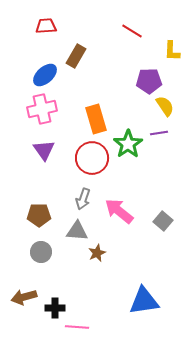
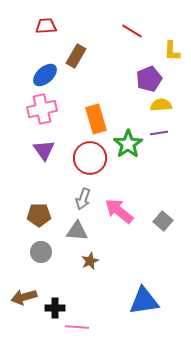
purple pentagon: moved 2 px up; rotated 20 degrees counterclockwise
yellow semicircle: moved 4 px left, 1 px up; rotated 60 degrees counterclockwise
red circle: moved 2 px left
brown star: moved 7 px left, 8 px down
